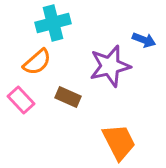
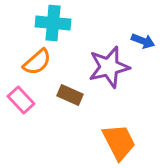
cyan cross: rotated 20 degrees clockwise
blue arrow: moved 1 px left, 1 px down
purple star: moved 1 px left, 1 px down
brown rectangle: moved 2 px right, 2 px up
